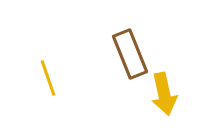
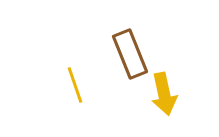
yellow line: moved 27 px right, 7 px down
